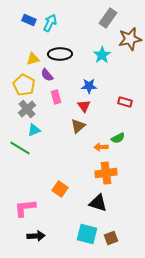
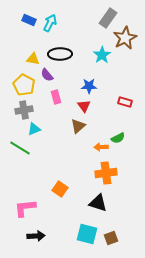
brown star: moved 5 px left, 1 px up; rotated 15 degrees counterclockwise
yellow triangle: rotated 24 degrees clockwise
gray cross: moved 3 px left, 1 px down; rotated 30 degrees clockwise
cyan triangle: moved 1 px up
